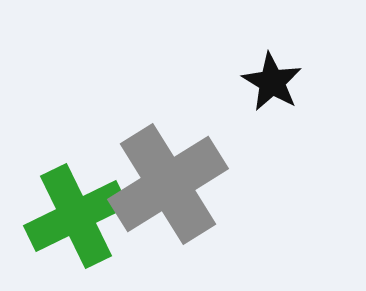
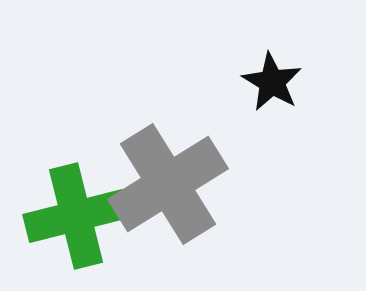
green cross: rotated 12 degrees clockwise
